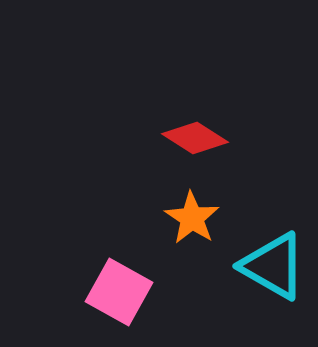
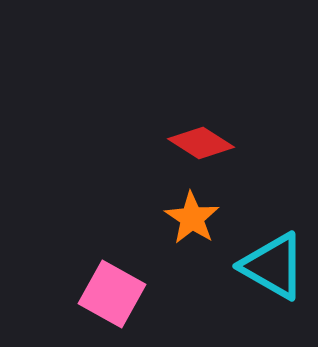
red diamond: moved 6 px right, 5 px down
pink square: moved 7 px left, 2 px down
